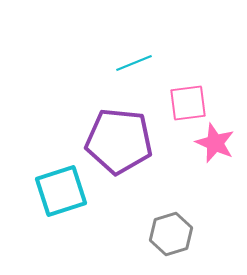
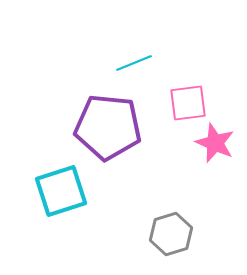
purple pentagon: moved 11 px left, 14 px up
